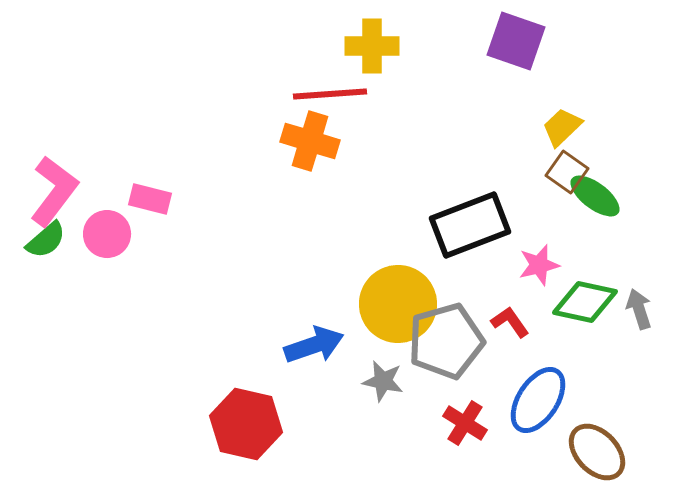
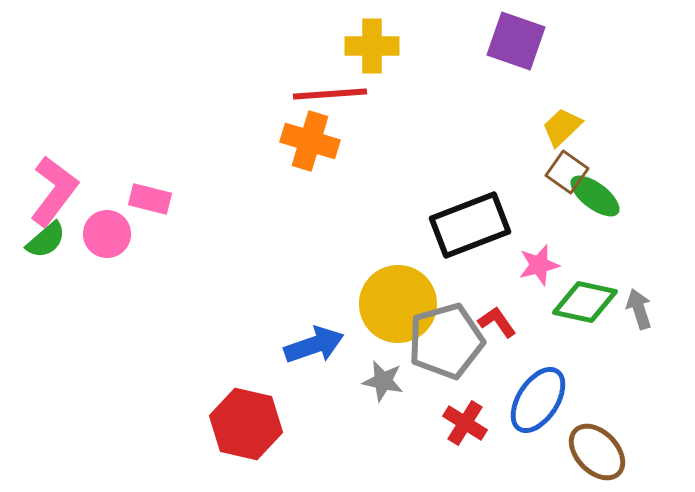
red L-shape: moved 13 px left
